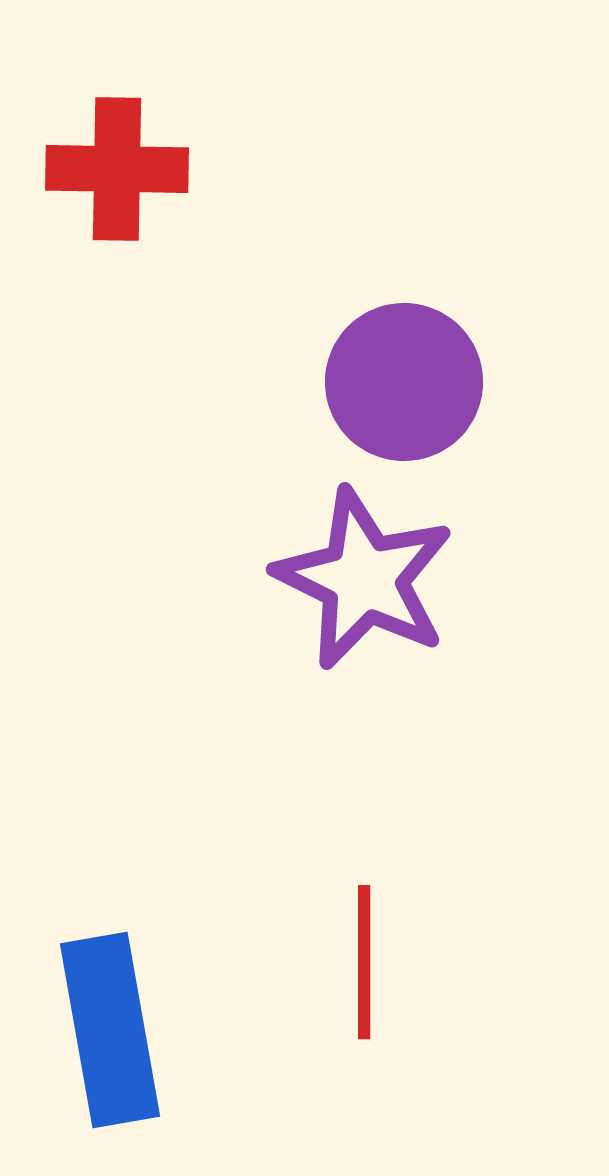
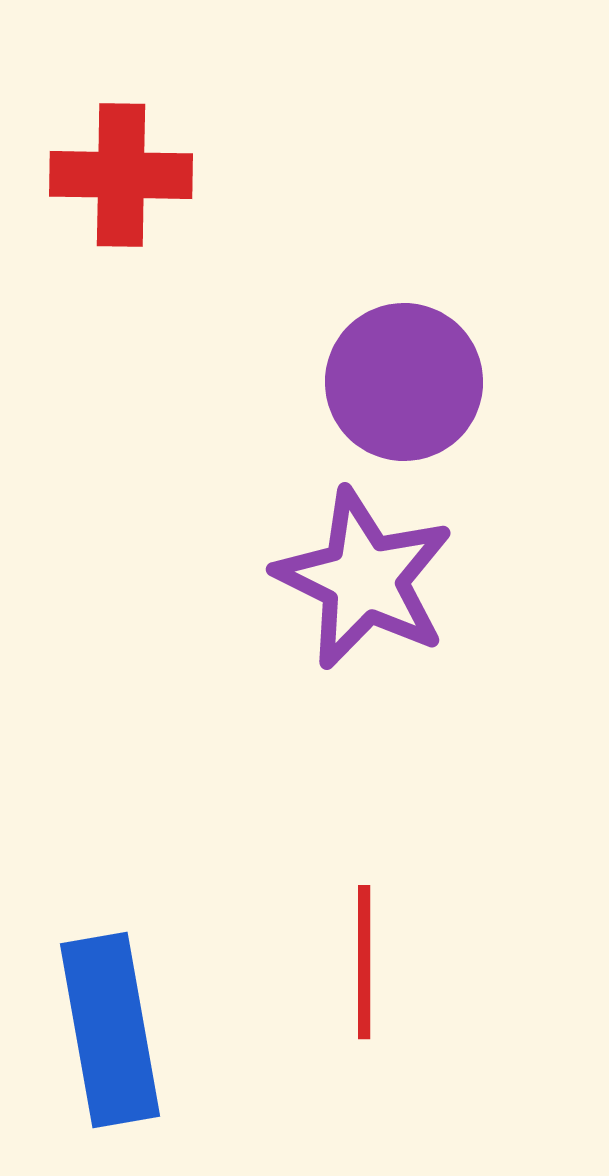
red cross: moved 4 px right, 6 px down
